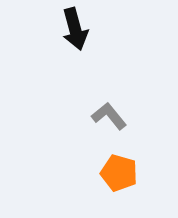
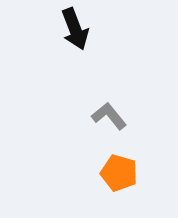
black arrow: rotated 6 degrees counterclockwise
